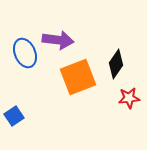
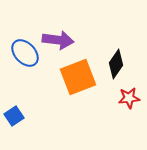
blue ellipse: rotated 20 degrees counterclockwise
